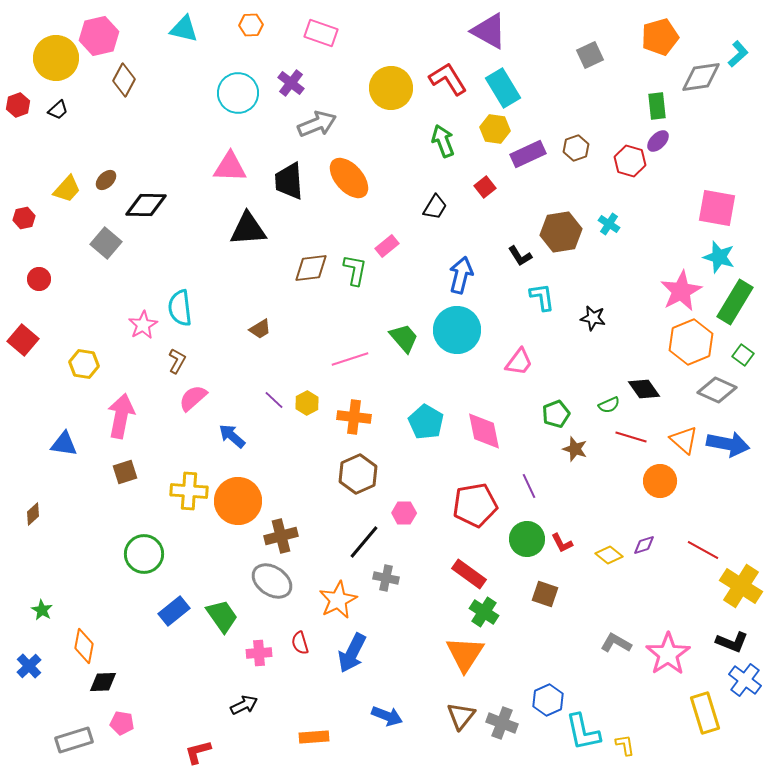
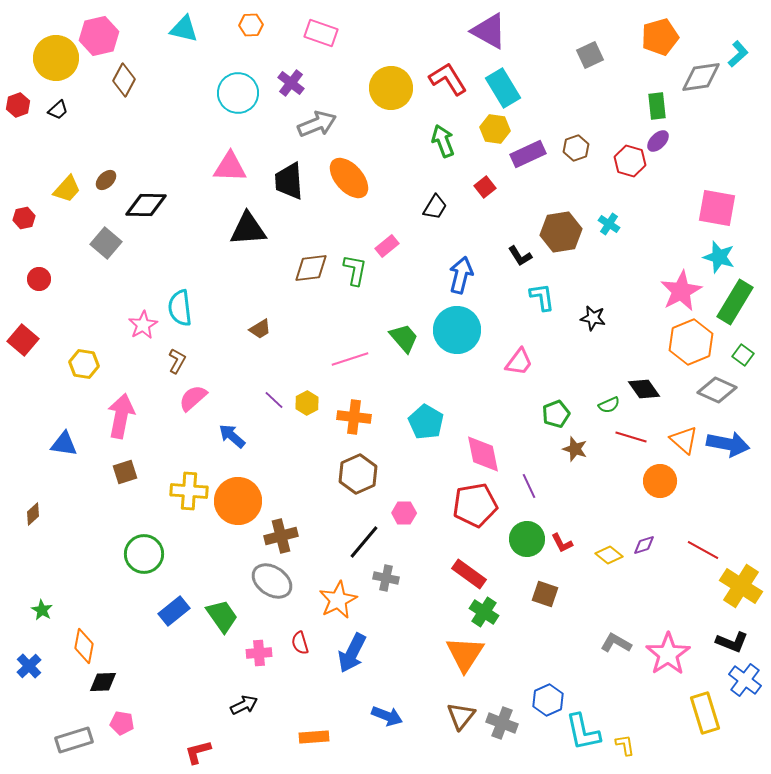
pink diamond at (484, 431): moved 1 px left, 23 px down
